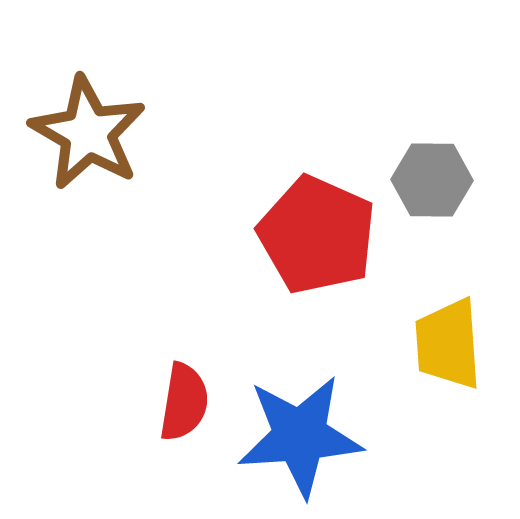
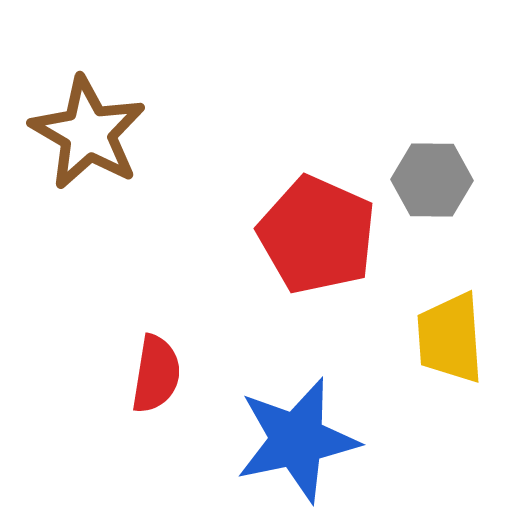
yellow trapezoid: moved 2 px right, 6 px up
red semicircle: moved 28 px left, 28 px up
blue star: moved 3 px left, 4 px down; rotated 8 degrees counterclockwise
